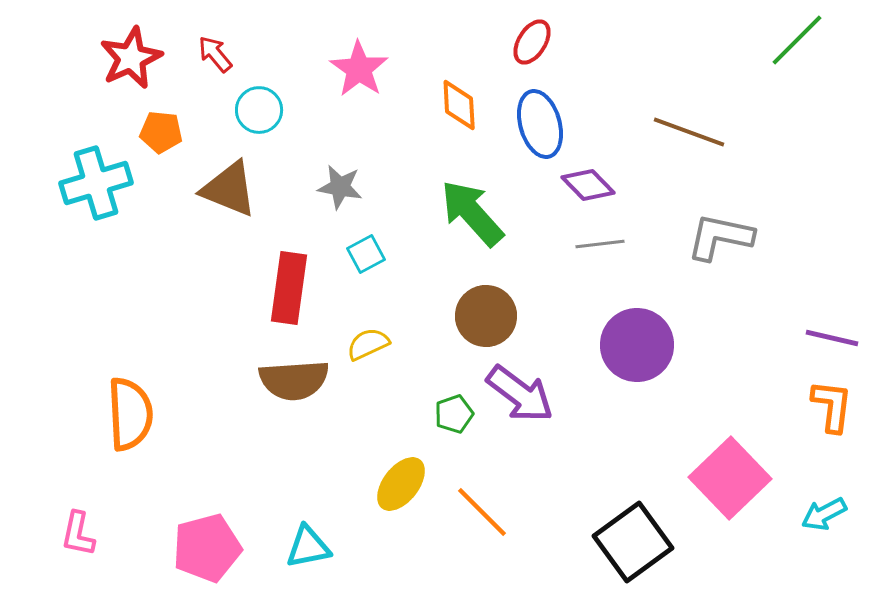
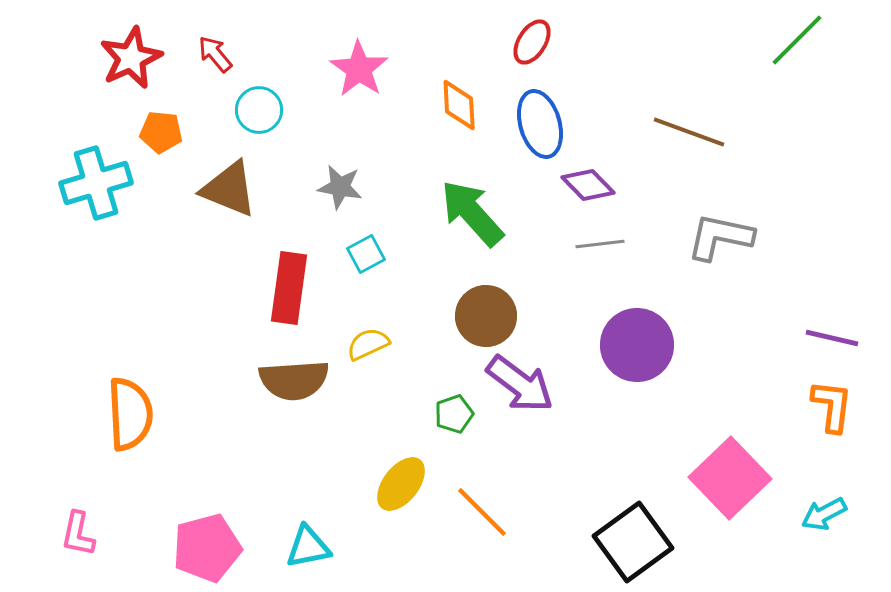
purple arrow: moved 10 px up
